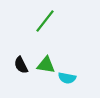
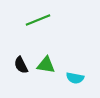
green line: moved 7 px left, 1 px up; rotated 30 degrees clockwise
cyan semicircle: moved 8 px right
